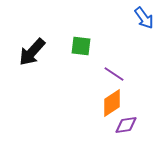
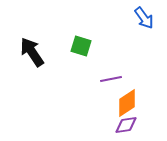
green square: rotated 10 degrees clockwise
black arrow: rotated 104 degrees clockwise
purple line: moved 3 px left, 5 px down; rotated 45 degrees counterclockwise
orange diamond: moved 15 px right
